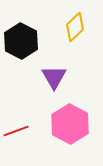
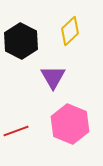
yellow diamond: moved 5 px left, 4 px down
purple triangle: moved 1 px left
pink hexagon: rotated 6 degrees counterclockwise
